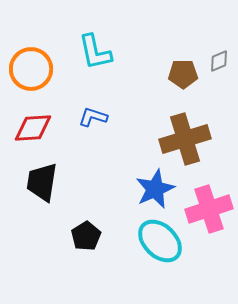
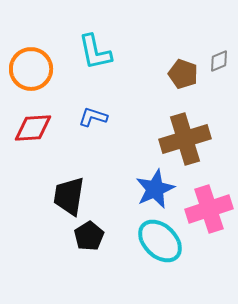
brown pentagon: rotated 20 degrees clockwise
black trapezoid: moved 27 px right, 14 px down
black pentagon: moved 3 px right
